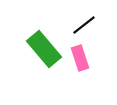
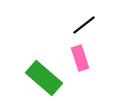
green rectangle: moved 29 px down; rotated 9 degrees counterclockwise
